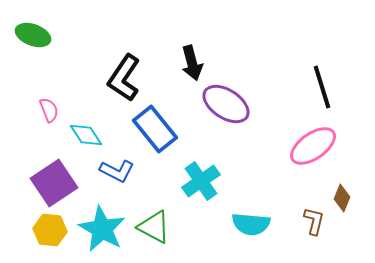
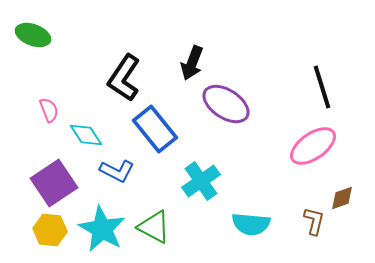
black arrow: rotated 36 degrees clockwise
brown diamond: rotated 48 degrees clockwise
